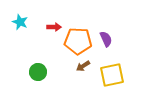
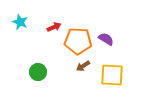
red arrow: rotated 24 degrees counterclockwise
purple semicircle: rotated 35 degrees counterclockwise
yellow square: rotated 15 degrees clockwise
